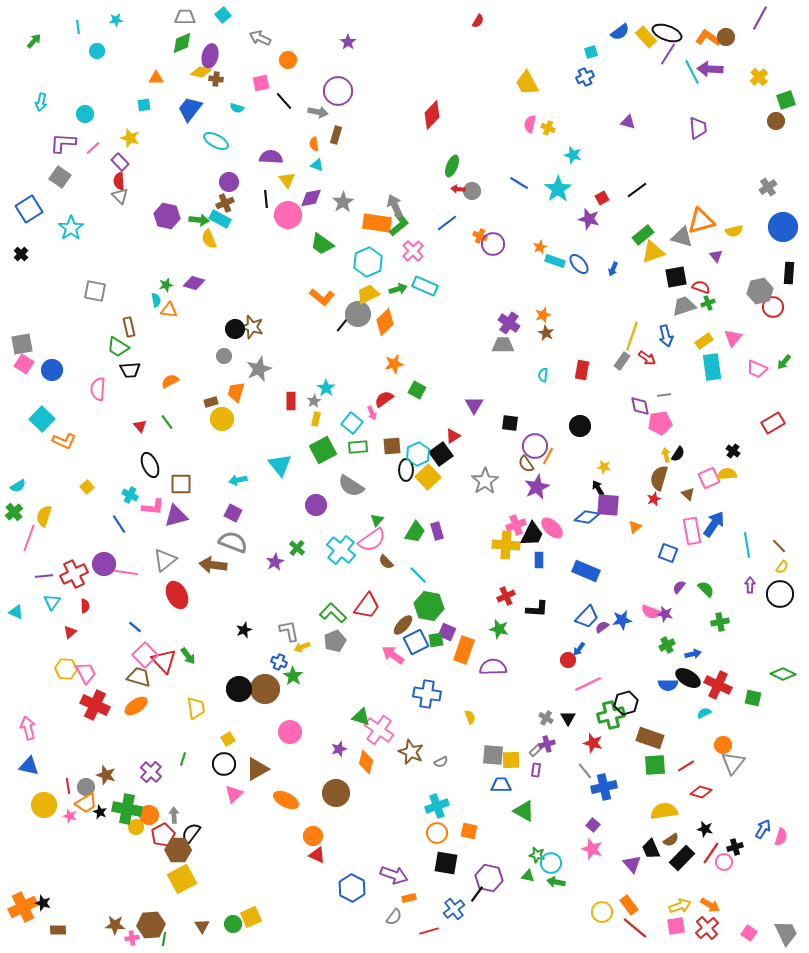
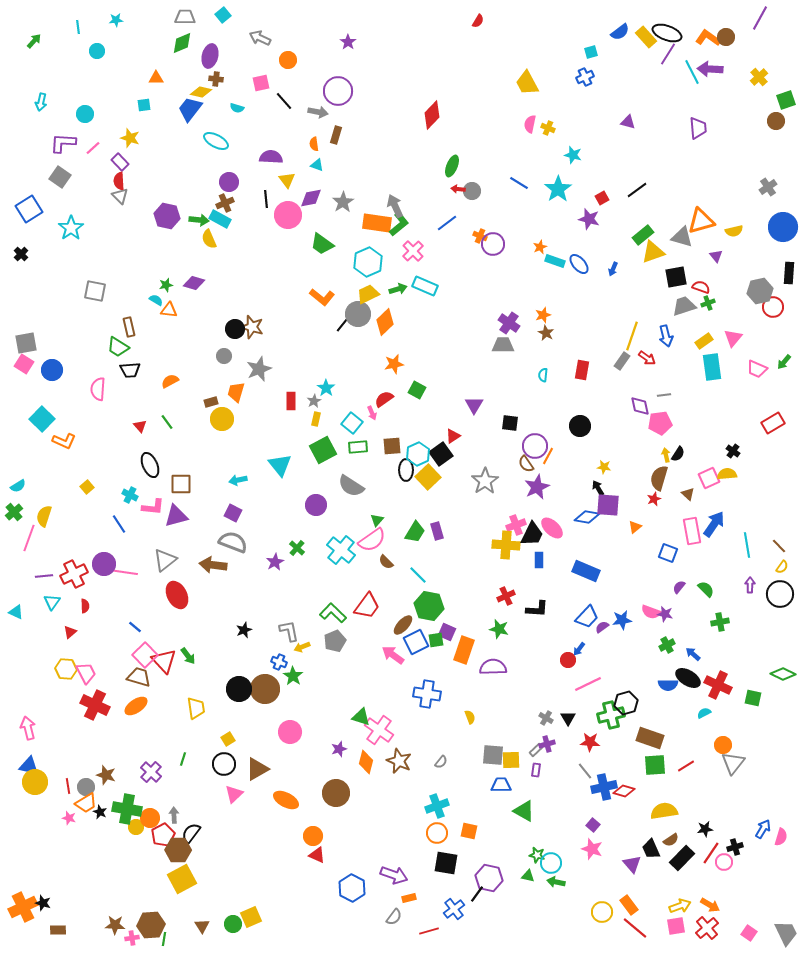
yellow diamond at (201, 72): moved 20 px down
cyan semicircle at (156, 300): rotated 48 degrees counterclockwise
gray square at (22, 344): moved 4 px right, 1 px up
blue arrow at (693, 654): rotated 126 degrees counterclockwise
red star at (593, 743): moved 3 px left, 1 px up; rotated 12 degrees counterclockwise
brown star at (411, 752): moved 12 px left, 9 px down
gray semicircle at (441, 762): rotated 24 degrees counterclockwise
red diamond at (701, 792): moved 77 px left, 1 px up
yellow circle at (44, 805): moved 9 px left, 23 px up
orange circle at (149, 815): moved 1 px right, 3 px down
pink star at (70, 816): moved 1 px left, 2 px down
black star at (705, 829): rotated 21 degrees counterclockwise
